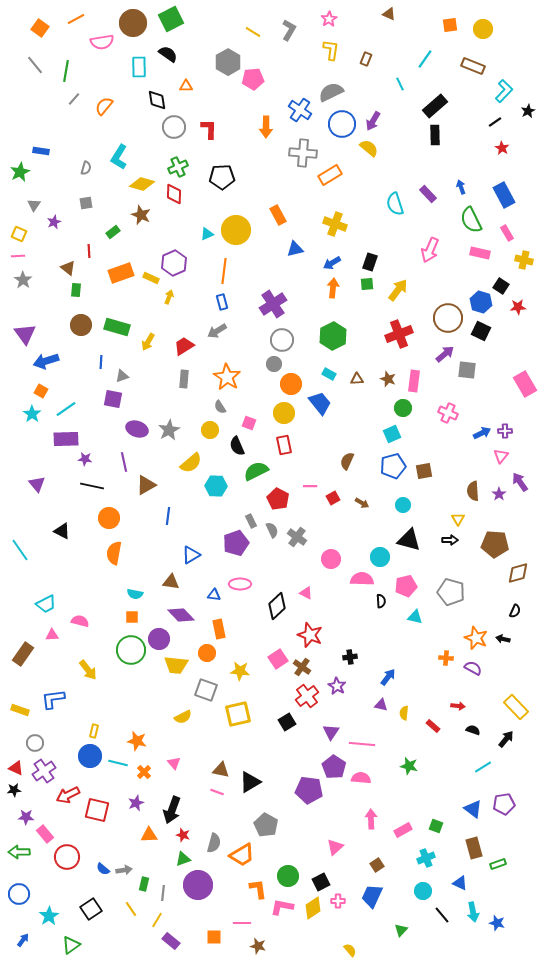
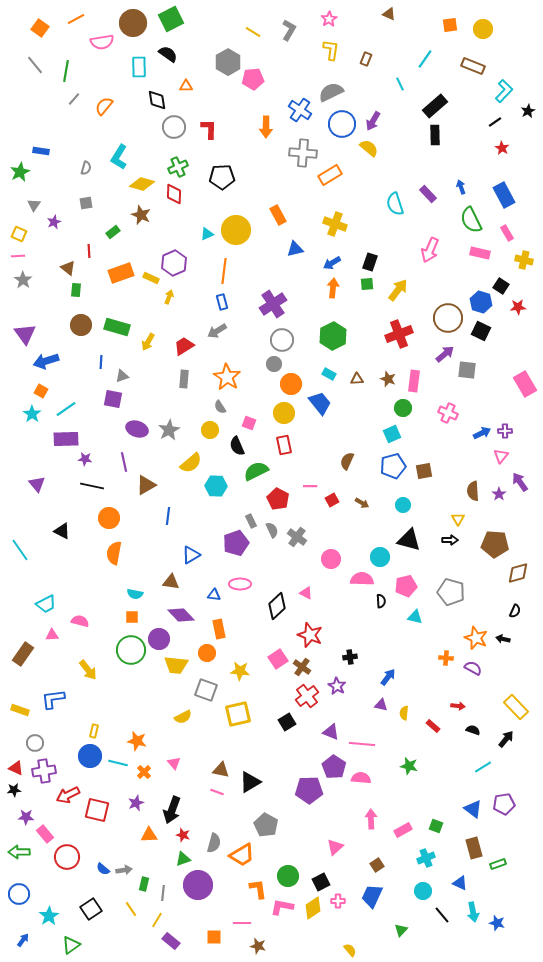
red square at (333, 498): moved 1 px left, 2 px down
purple triangle at (331, 732): rotated 42 degrees counterclockwise
purple cross at (44, 771): rotated 25 degrees clockwise
purple pentagon at (309, 790): rotated 8 degrees counterclockwise
